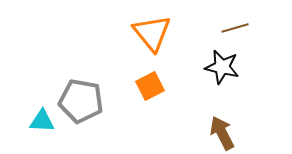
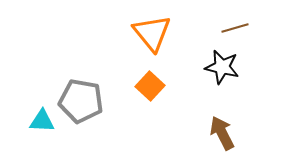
orange square: rotated 20 degrees counterclockwise
